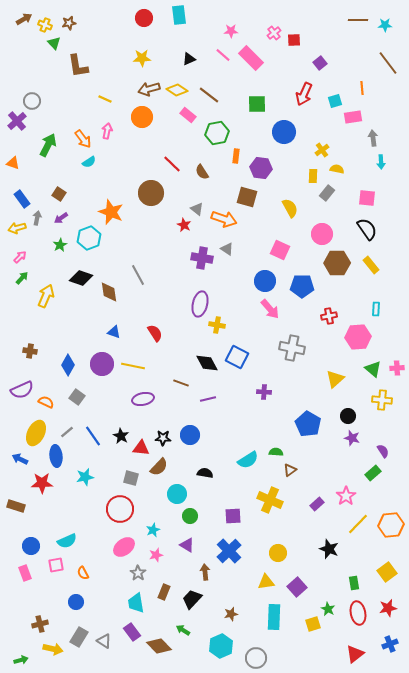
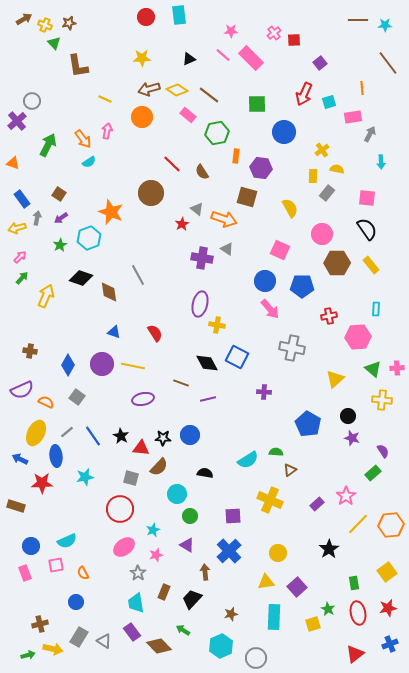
red circle at (144, 18): moved 2 px right, 1 px up
cyan square at (335, 101): moved 6 px left, 1 px down
gray arrow at (373, 138): moved 3 px left, 4 px up; rotated 35 degrees clockwise
red star at (184, 225): moved 2 px left, 1 px up; rotated 16 degrees clockwise
black star at (329, 549): rotated 18 degrees clockwise
green arrow at (21, 660): moved 7 px right, 5 px up
